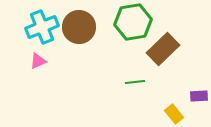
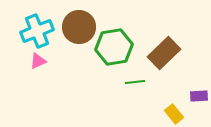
green hexagon: moved 19 px left, 25 px down
cyan cross: moved 5 px left, 4 px down
brown rectangle: moved 1 px right, 4 px down
